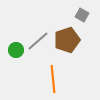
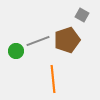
gray line: rotated 20 degrees clockwise
green circle: moved 1 px down
